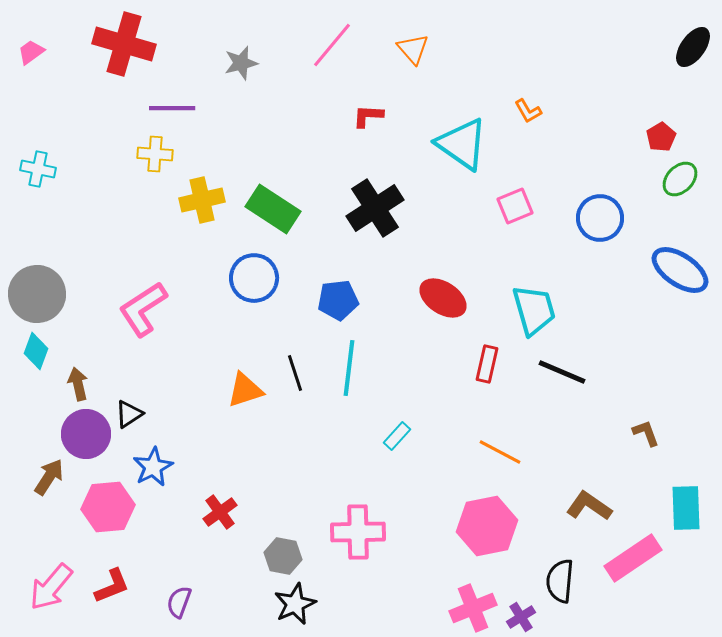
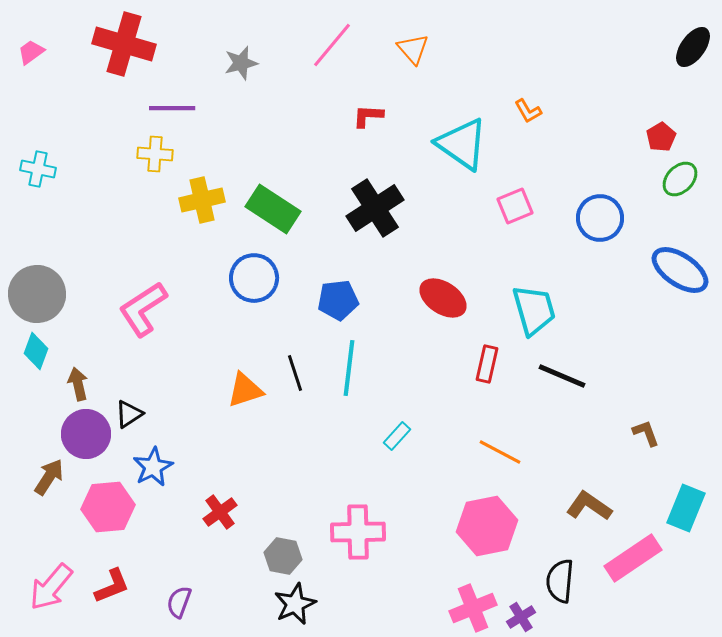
black line at (562, 372): moved 4 px down
cyan rectangle at (686, 508): rotated 24 degrees clockwise
